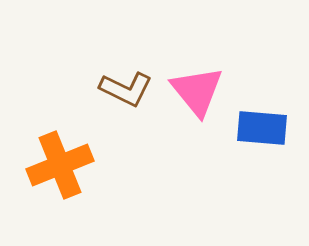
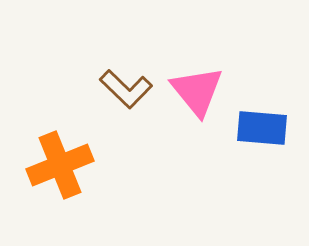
brown L-shape: rotated 18 degrees clockwise
